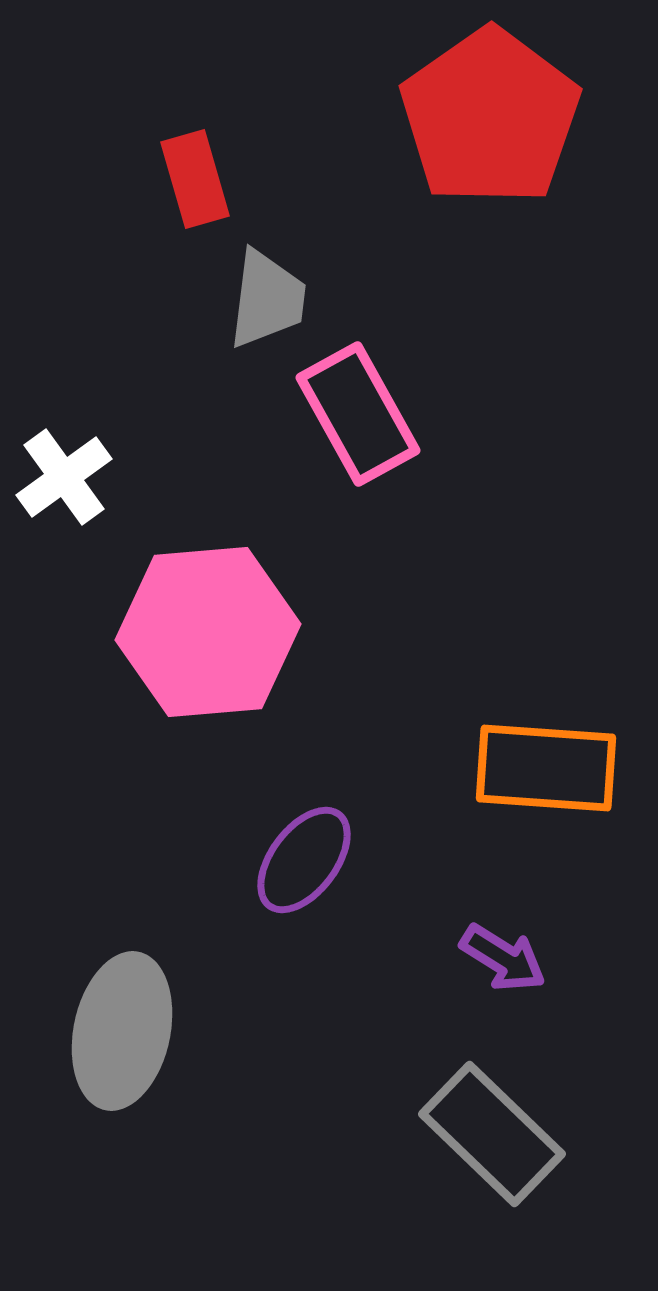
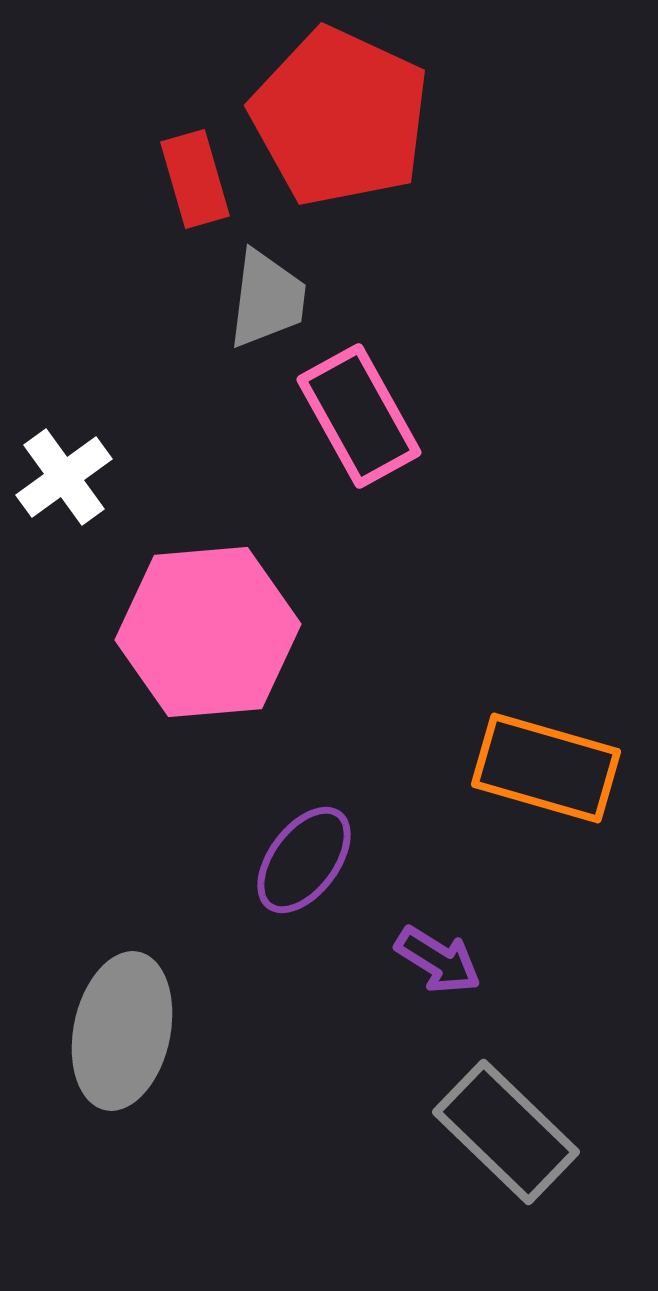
red pentagon: moved 150 px left; rotated 12 degrees counterclockwise
pink rectangle: moved 1 px right, 2 px down
orange rectangle: rotated 12 degrees clockwise
purple arrow: moved 65 px left, 2 px down
gray rectangle: moved 14 px right, 2 px up
